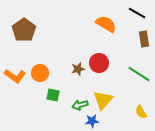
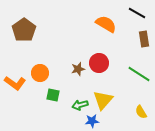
orange L-shape: moved 7 px down
